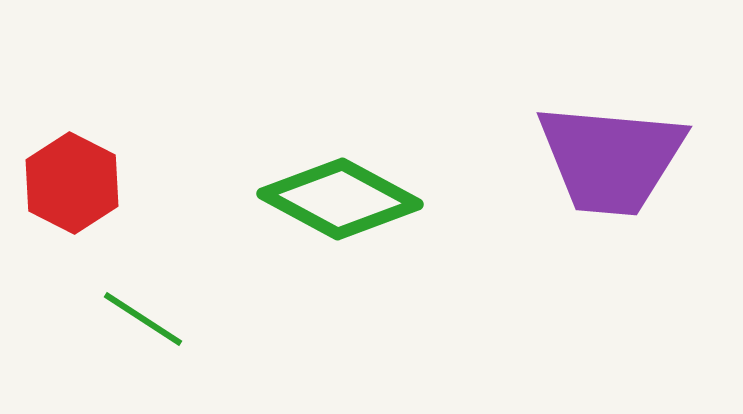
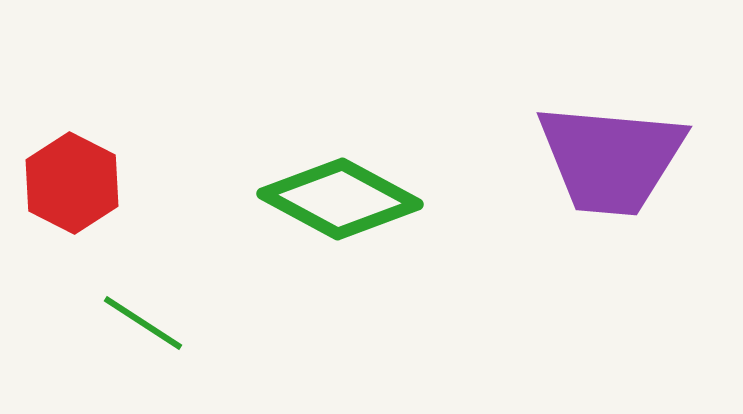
green line: moved 4 px down
